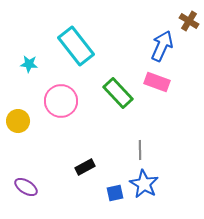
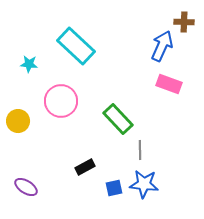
brown cross: moved 5 px left, 1 px down; rotated 30 degrees counterclockwise
cyan rectangle: rotated 9 degrees counterclockwise
pink rectangle: moved 12 px right, 2 px down
green rectangle: moved 26 px down
blue star: rotated 24 degrees counterclockwise
blue square: moved 1 px left, 5 px up
